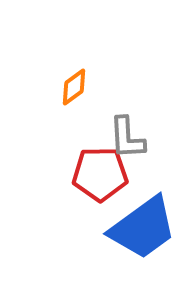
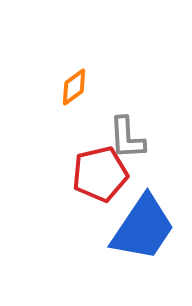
red pentagon: rotated 12 degrees counterclockwise
blue trapezoid: rotated 20 degrees counterclockwise
